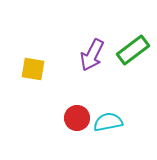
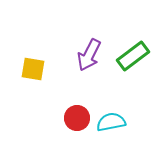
green rectangle: moved 6 px down
purple arrow: moved 3 px left
cyan semicircle: moved 3 px right
